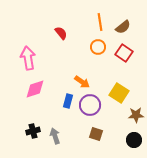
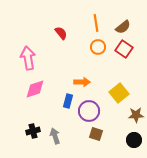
orange line: moved 4 px left, 1 px down
red square: moved 4 px up
orange arrow: rotated 35 degrees counterclockwise
yellow square: rotated 18 degrees clockwise
purple circle: moved 1 px left, 6 px down
